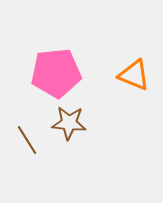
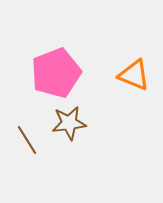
pink pentagon: rotated 15 degrees counterclockwise
brown star: rotated 12 degrees counterclockwise
